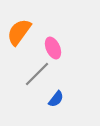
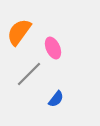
gray line: moved 8 px left
